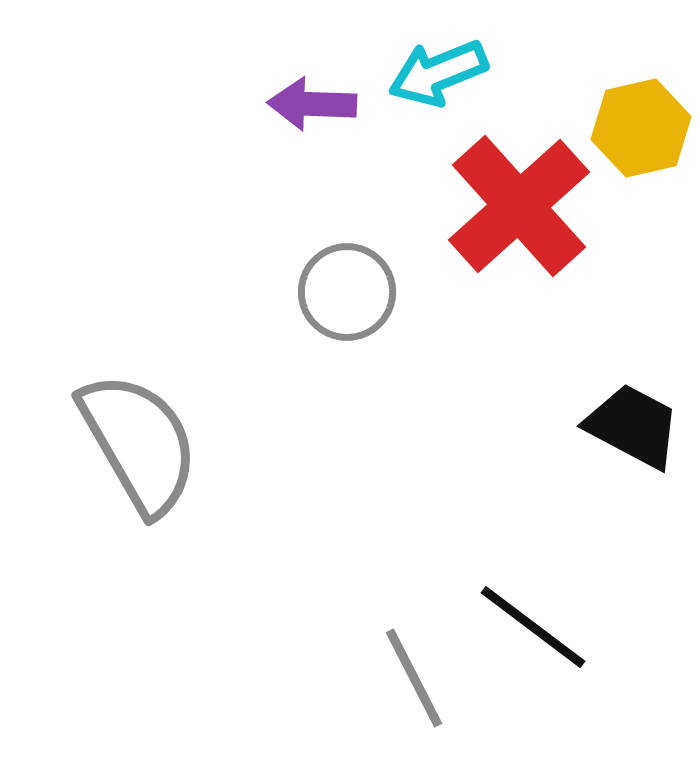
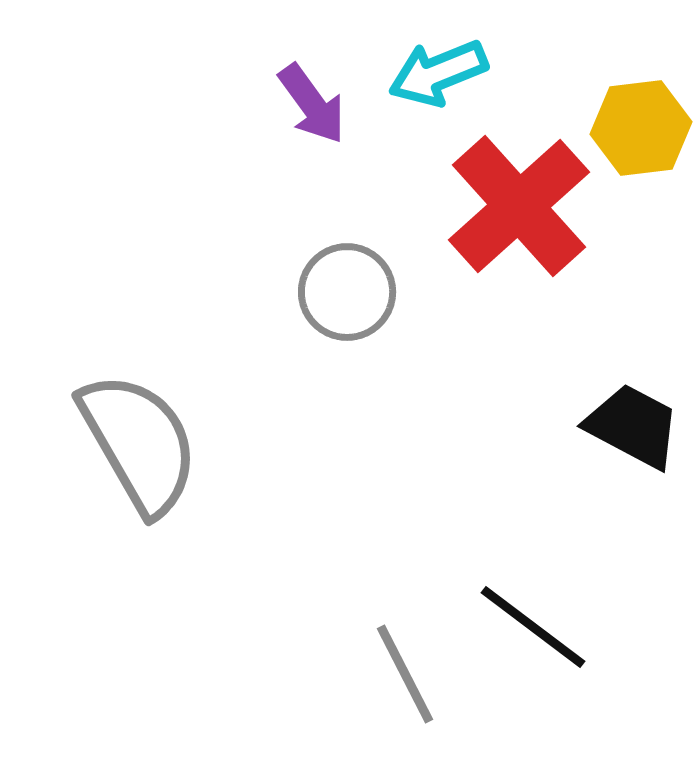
purple arrow: rotated 128 degrees counterclockwise
yellow hexagon: rotated 6 degrees clockwise
gray line: moved 9 px left, 4 px up
